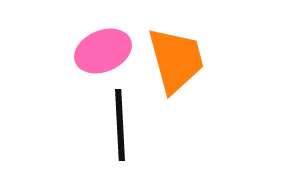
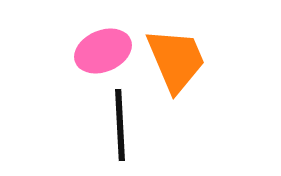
orange trapezoid: rotated 8 degrees counterclockwise
